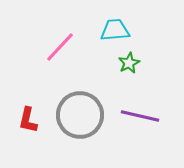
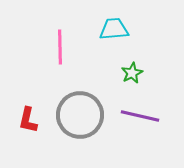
cyan trapezoid: moved 1 px left, 1 px up
pink line: rotated 44 degrees counterclockwise
green star: moved 3 px right, 10 px down
